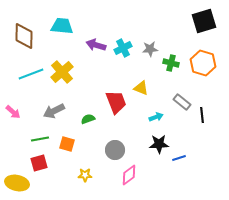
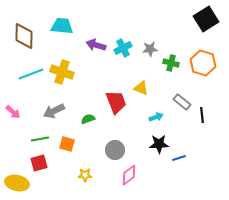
black square: moved 2 px right, 2 px up; rotated 15 degrees counterclockwise
yellow cross: rotated 30 degrees counterclockwise
